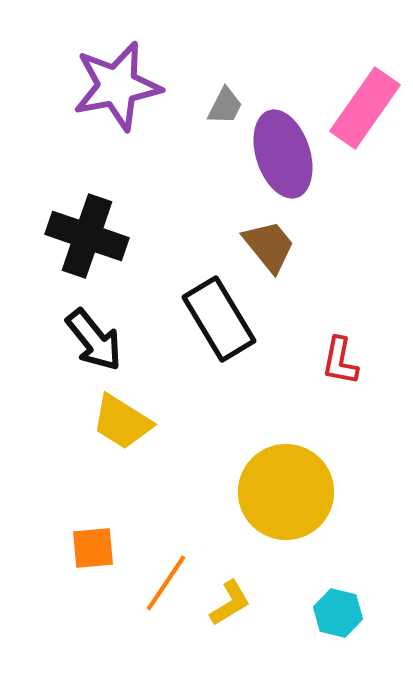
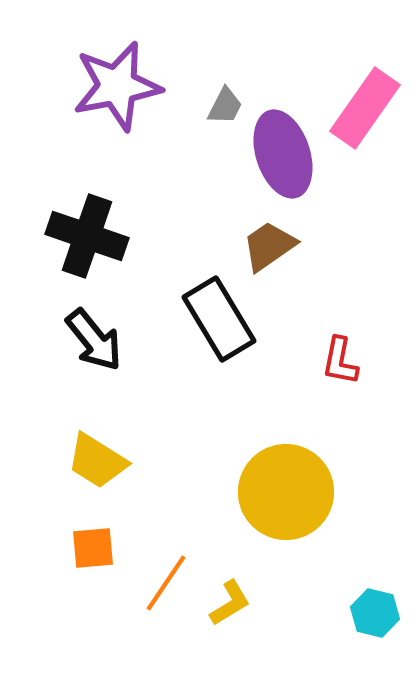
brown trapezoid: rotated 86 degrees counterclockwise
yellow trapezoid: moved 25 px left, 39 px down
cyan hexagon: moved 37 px right
